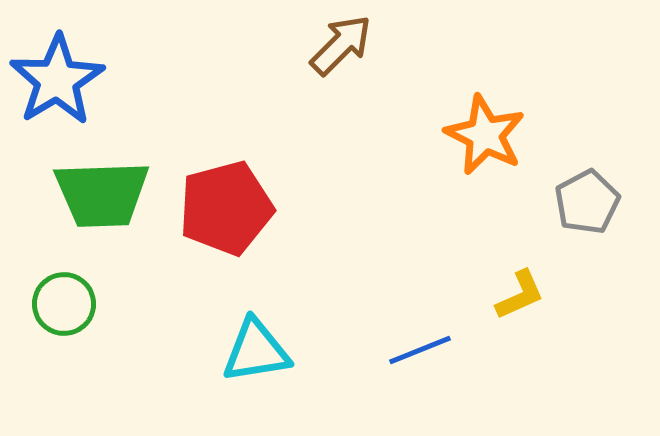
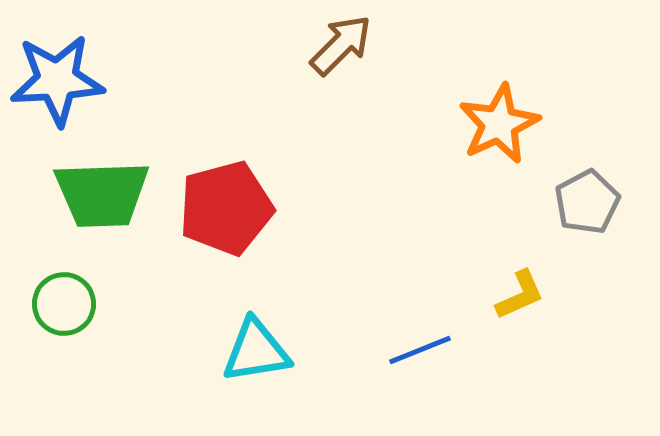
blue star: rotated 28 degrees clockwise
orange star: moved 14 px right, 11 px up; rotated 20 degrees clockwise
